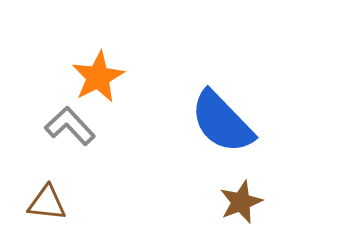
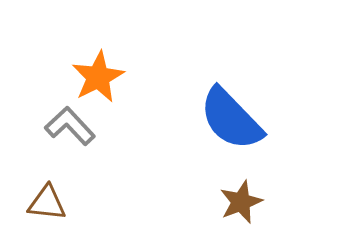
blue semicircle: moved 9 px right, 3 px up
